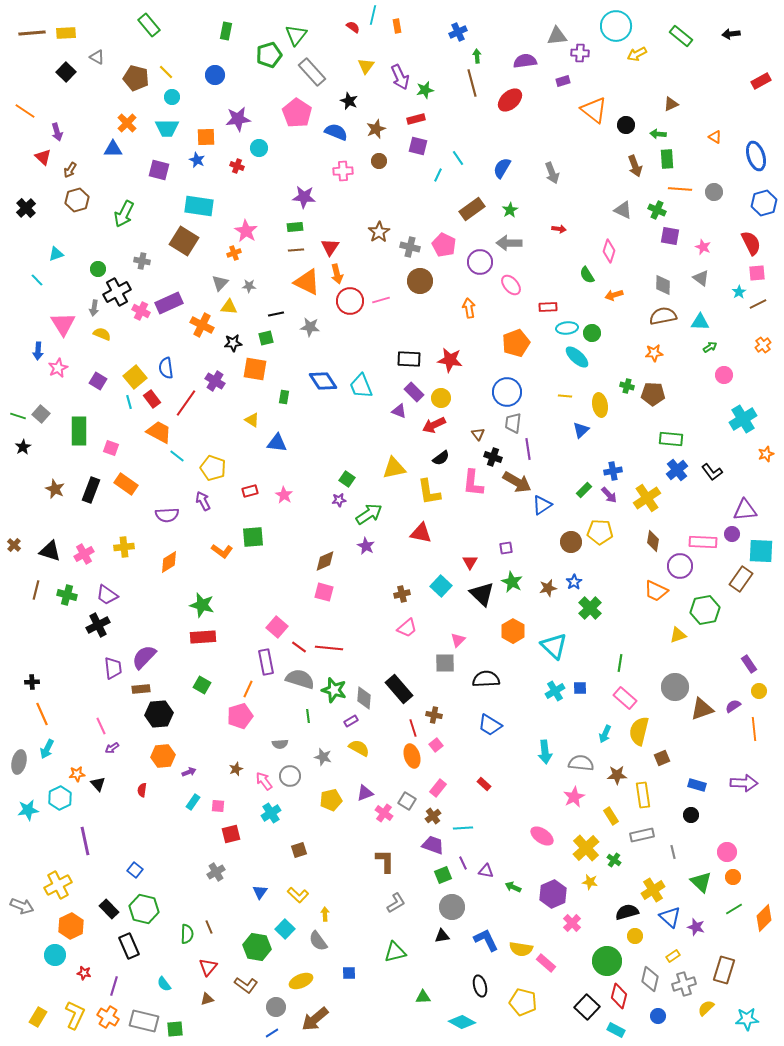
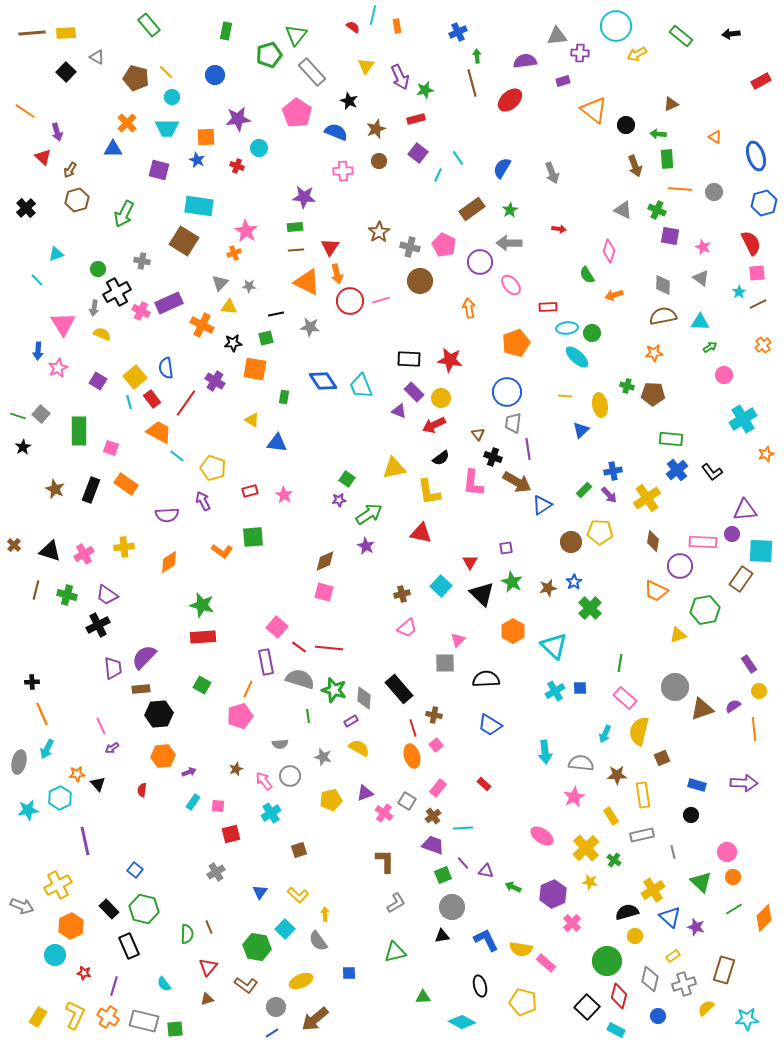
purple square at (418, 146): moved 7 px down; rotated 24 degrees clockwise
purple line at (463, 863): rotated 16 degrees counterclockwise
